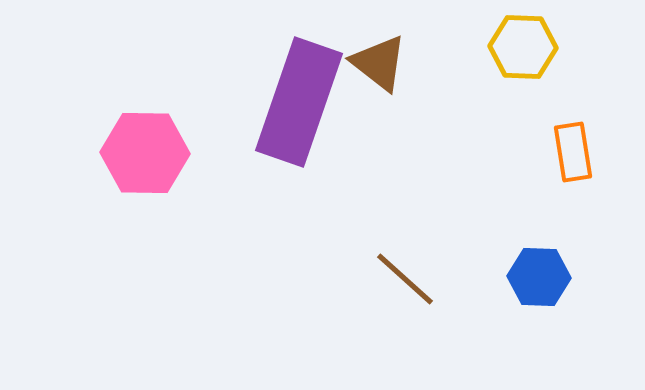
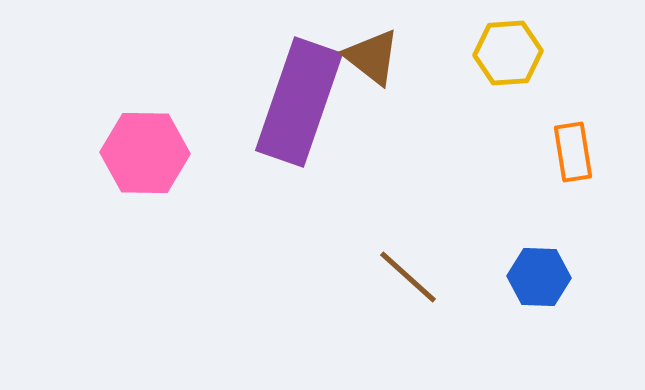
yellow hexagon: moved 15 px left, 6 px down; rotated 6 degrees counterclockwise
brown triangle: moved 7 px left, 6 px up
brown line: moved 3 px right, 2 px up
